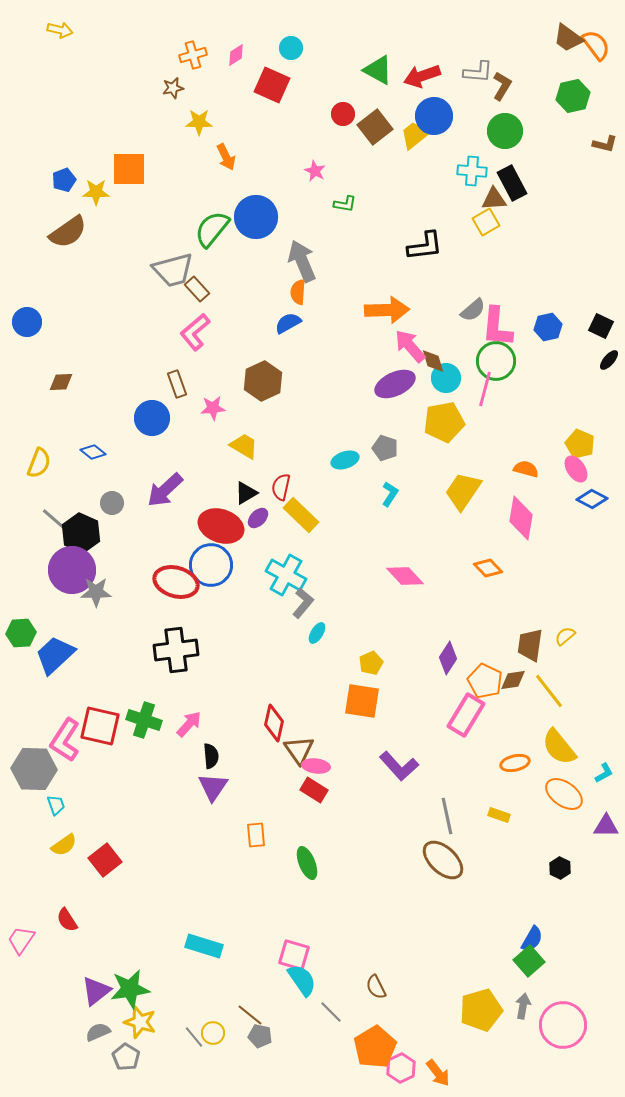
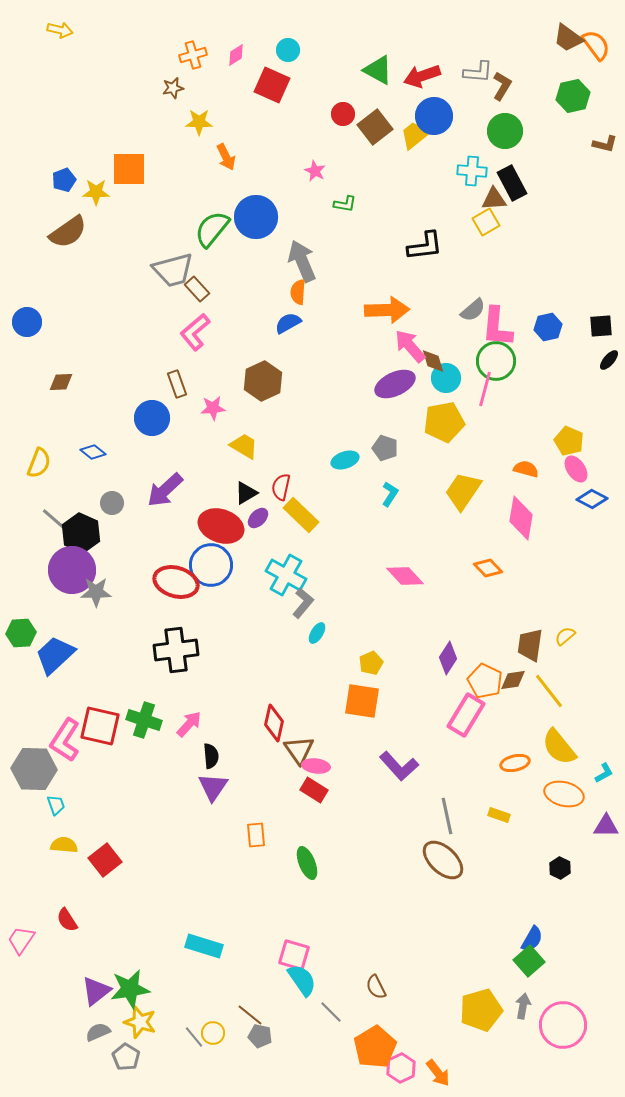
cyan circle at (291, 48): moved 3 px left, 2 px down
black square at (601, 326): rotated 30 degrees counterclockwise
yellow pentagon at (580, 444): moved 11 px left, 3 px up
orange ellipse at (564, 794): rotated 21 degrees counterclockwise
yellow semicircle at (64, 845): rotated 140 degrees counterclockwise
